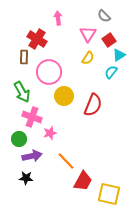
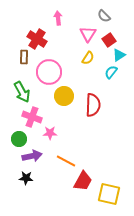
red semicircle: rotated 20 degrees counterclockwise
pink star: rotated 16 degrees clockwise
orange line: rotated 18 degrees counterclockwise
